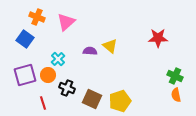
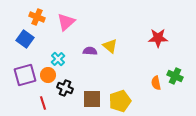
black cross: moved 2 px left
orange semicircle: moved 20 px left, 12 px up
brown square: rotated 24 degrees counterclockwise
